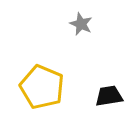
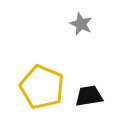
black trapezoid: moved 20 px left
